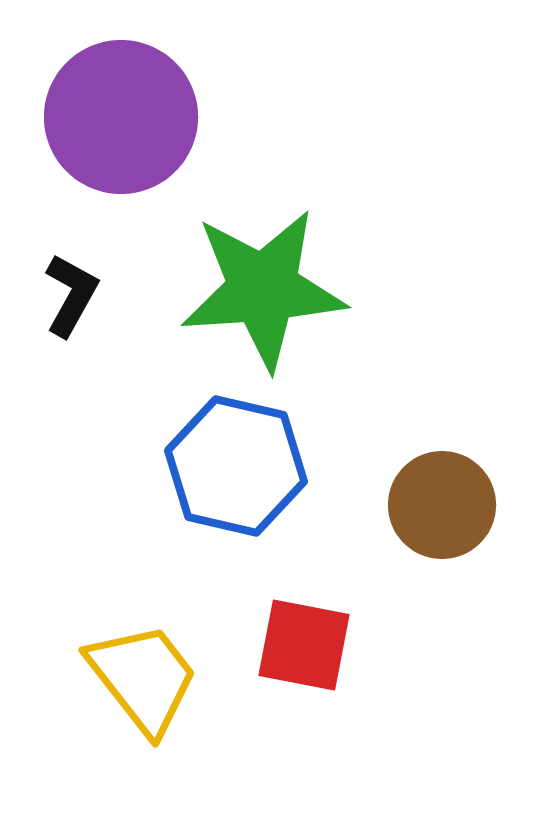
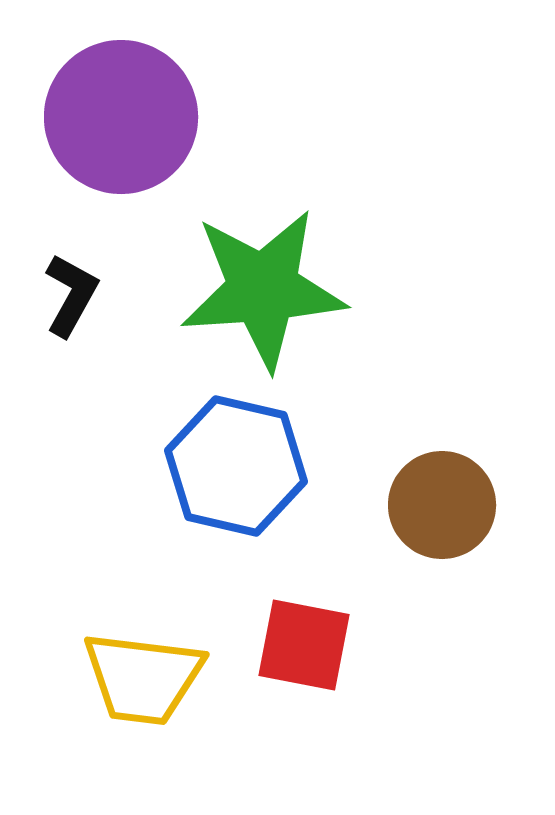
yellow trapezoid: rotated 135 degrees clockwise
